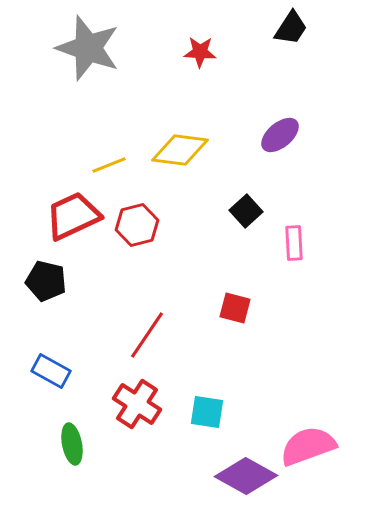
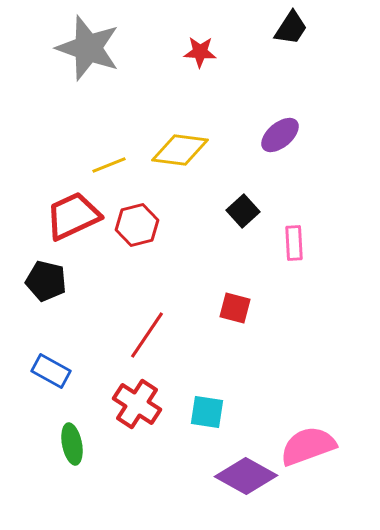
black square: moved 3 px left
